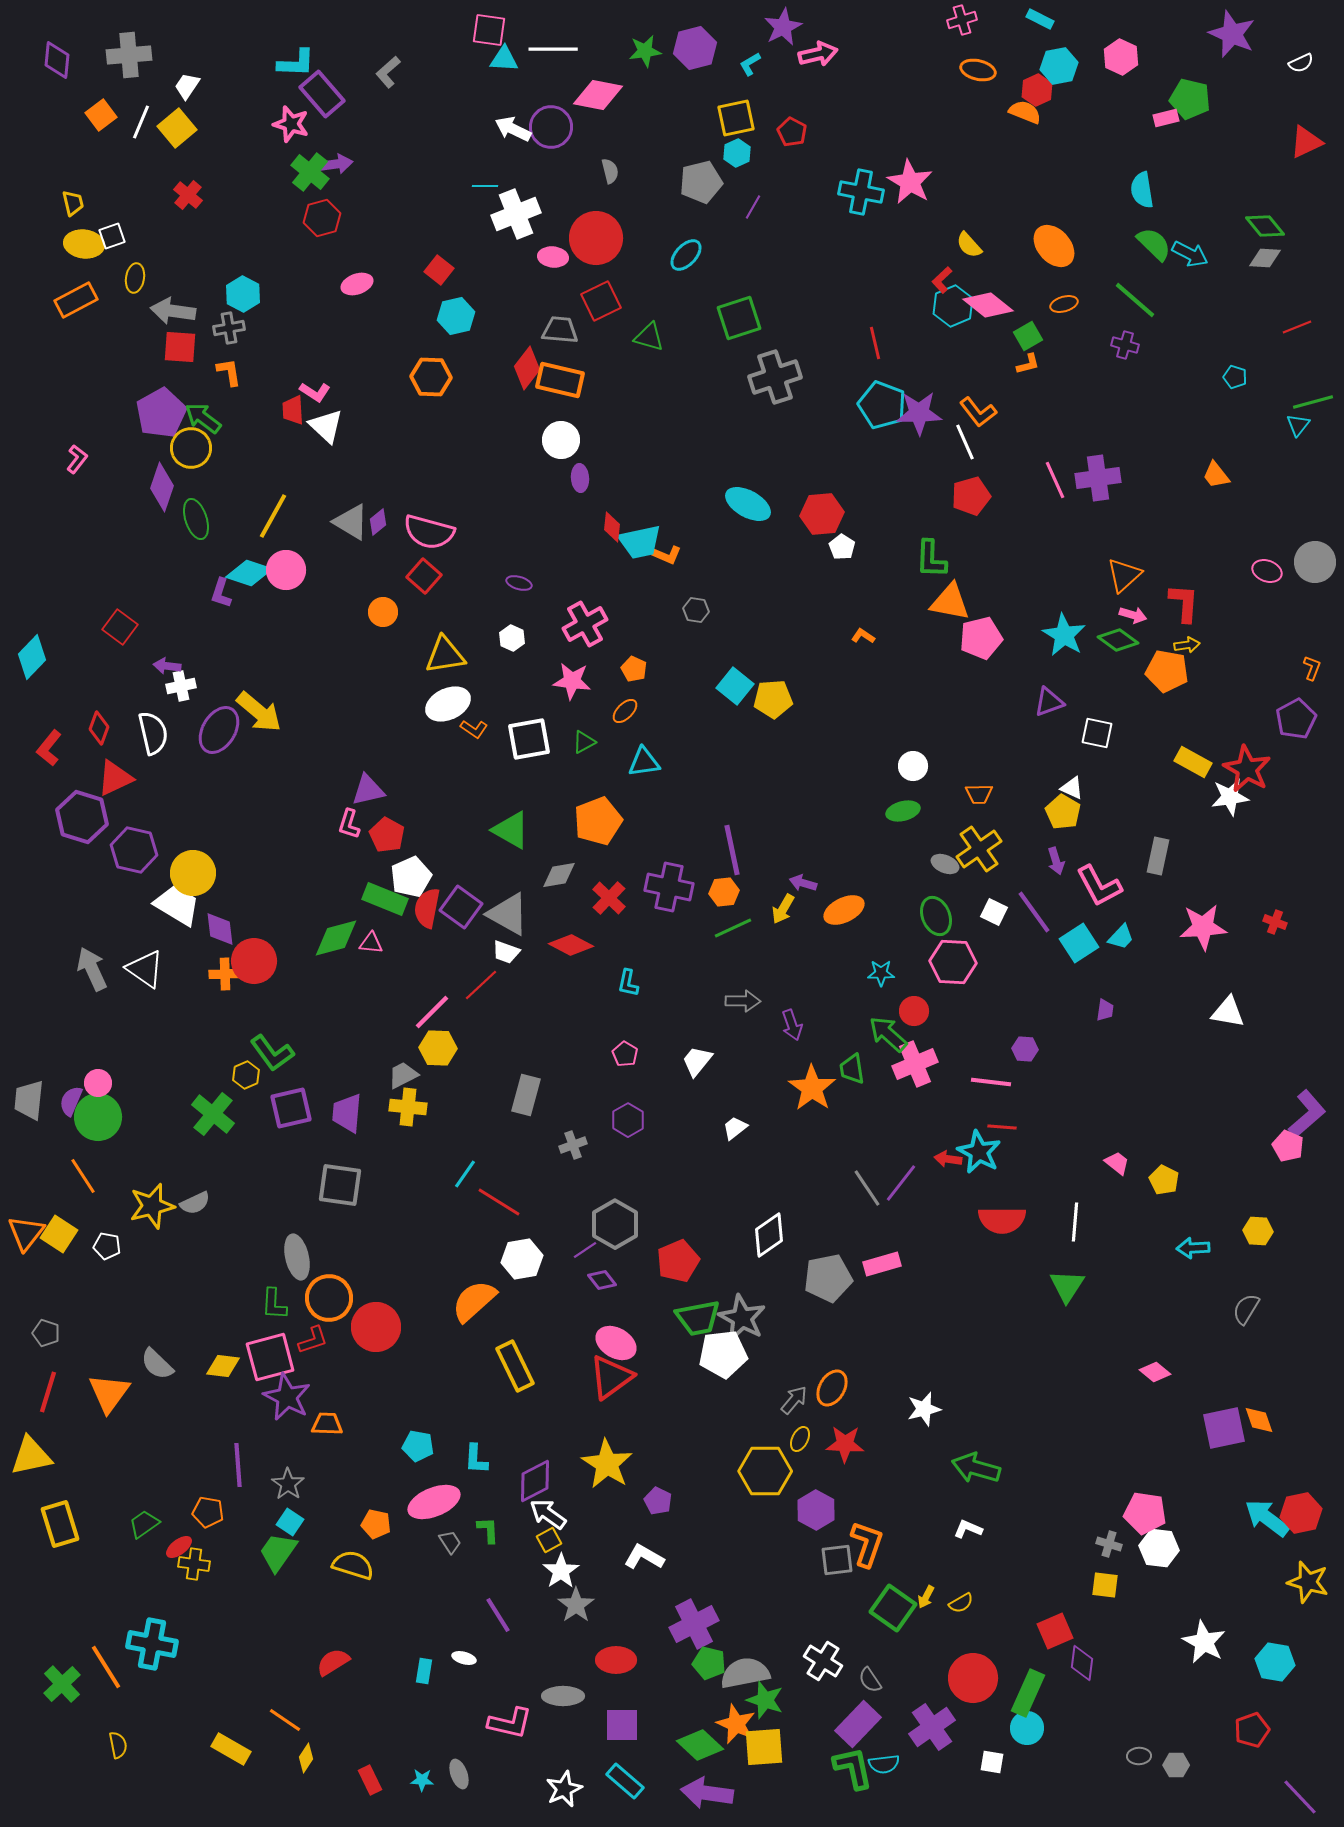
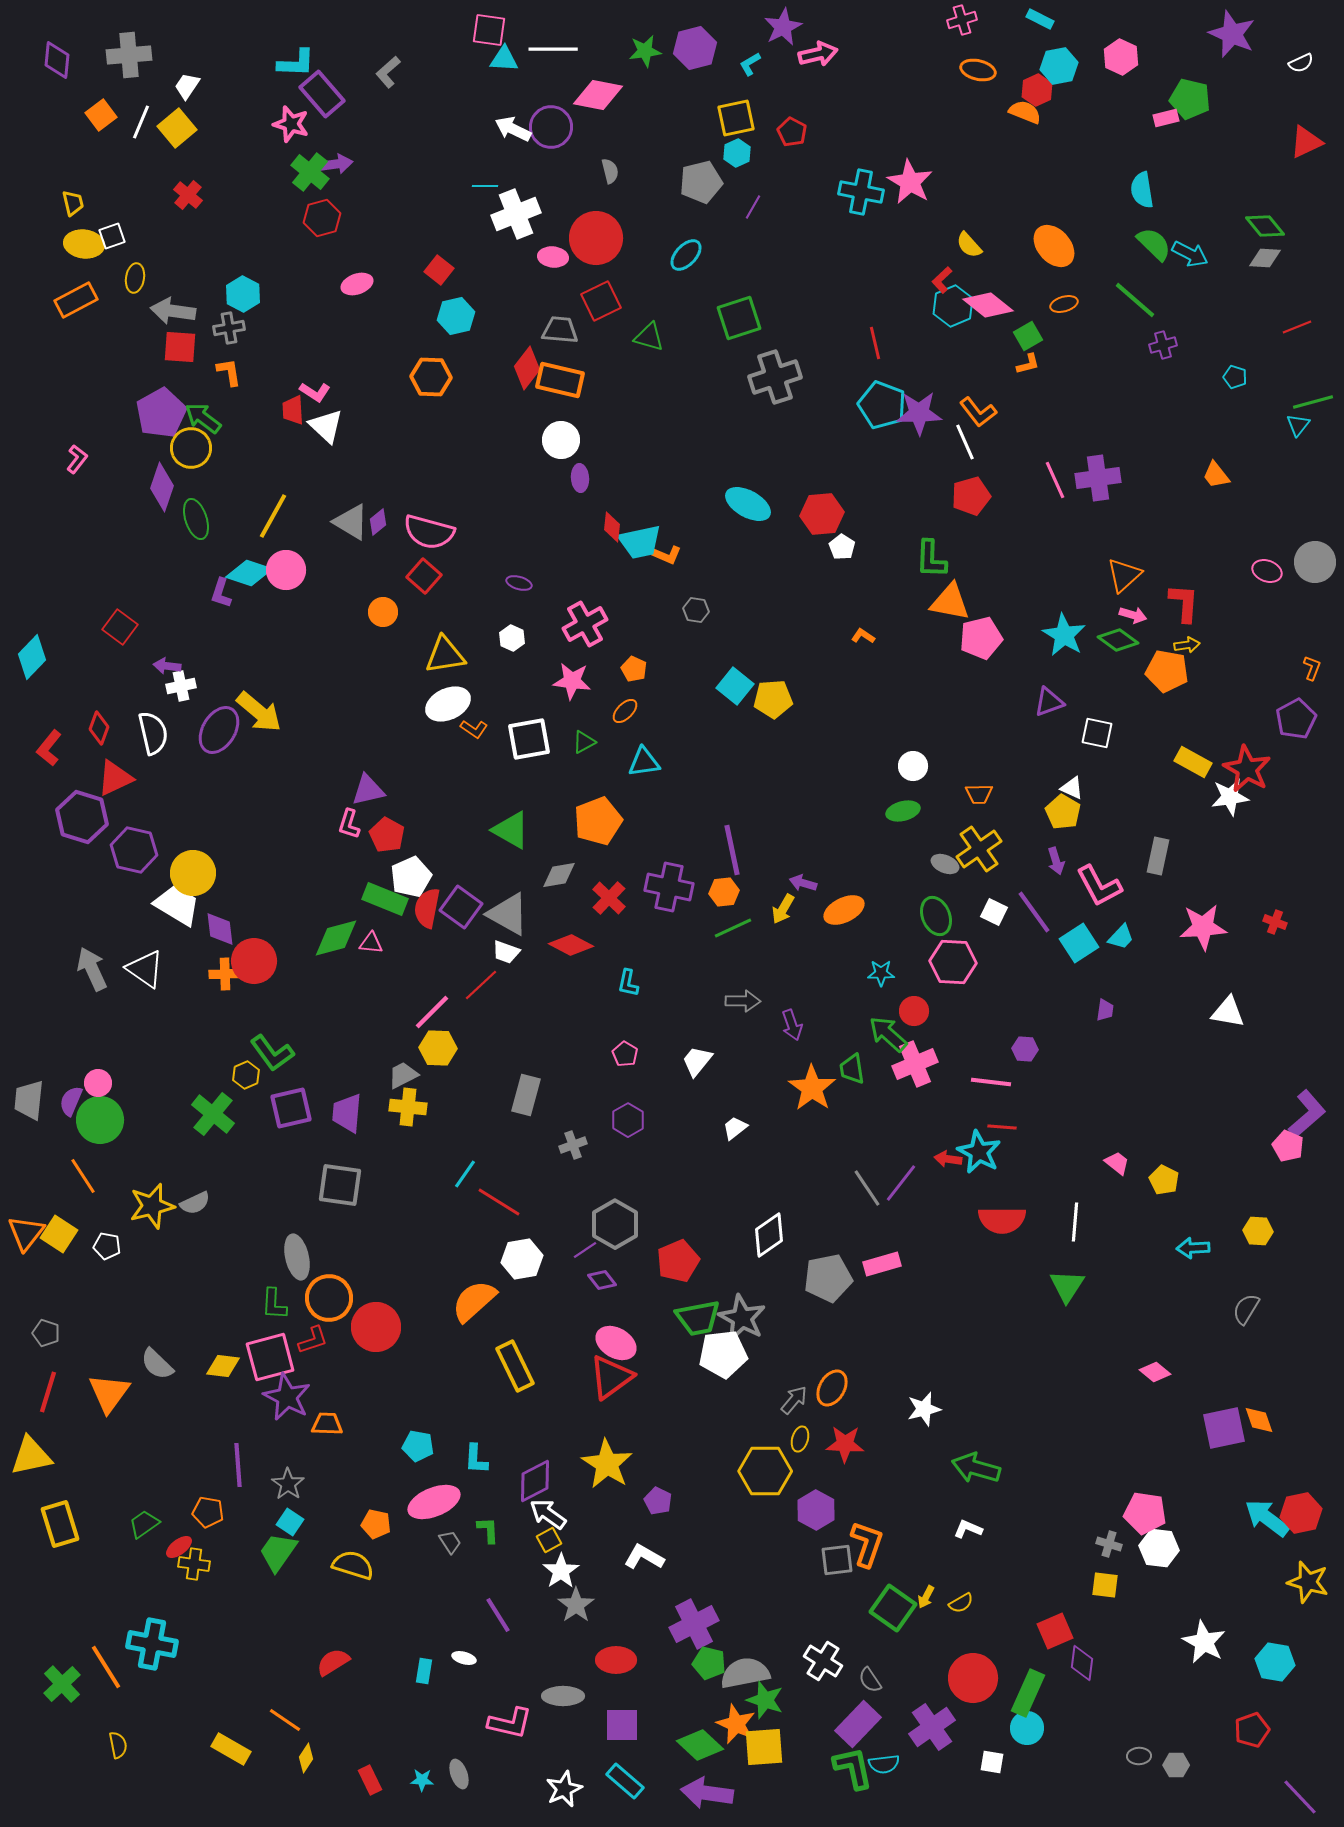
purple cross at (1125, 345): moved 38 px right; rotated 32 degrees counterclockwise
green circle at (98, 1117): moved 2 px right, 3 px down
yellow ellipse at (800, 1439): rotated 10 degrees counterclockwise
